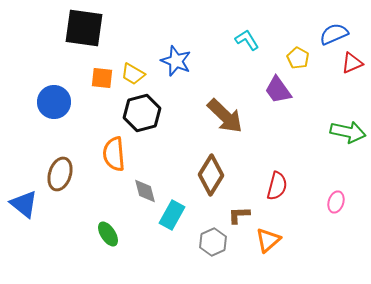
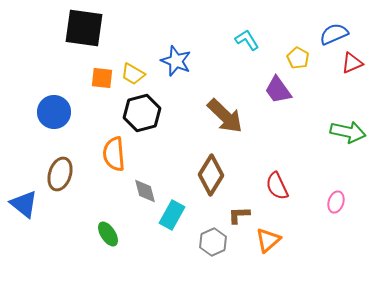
blue circle: moved 10 px down
red semicircle: rotated 140 degrees clockwise
